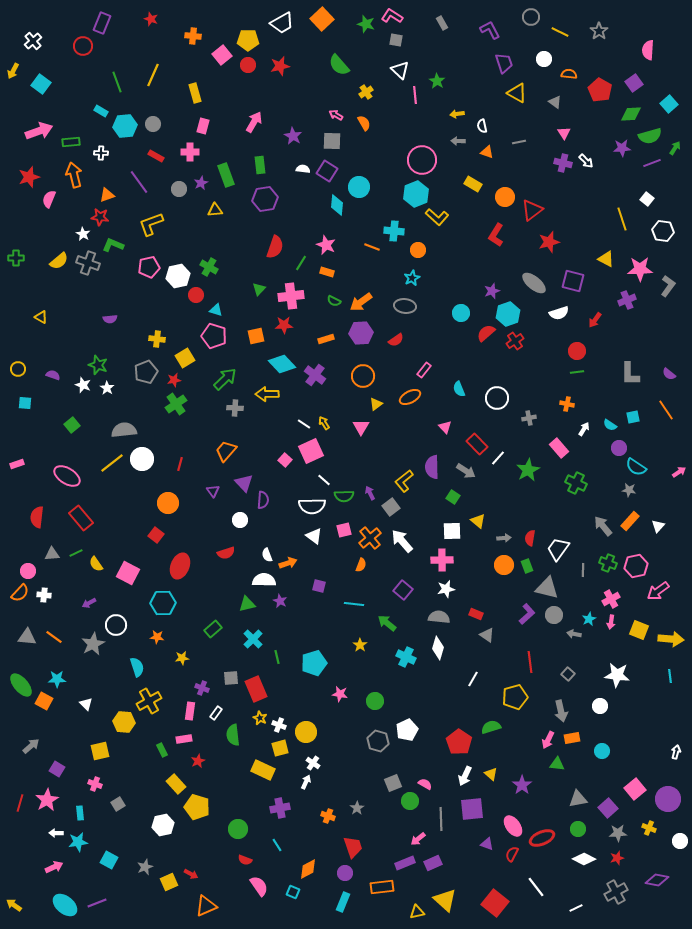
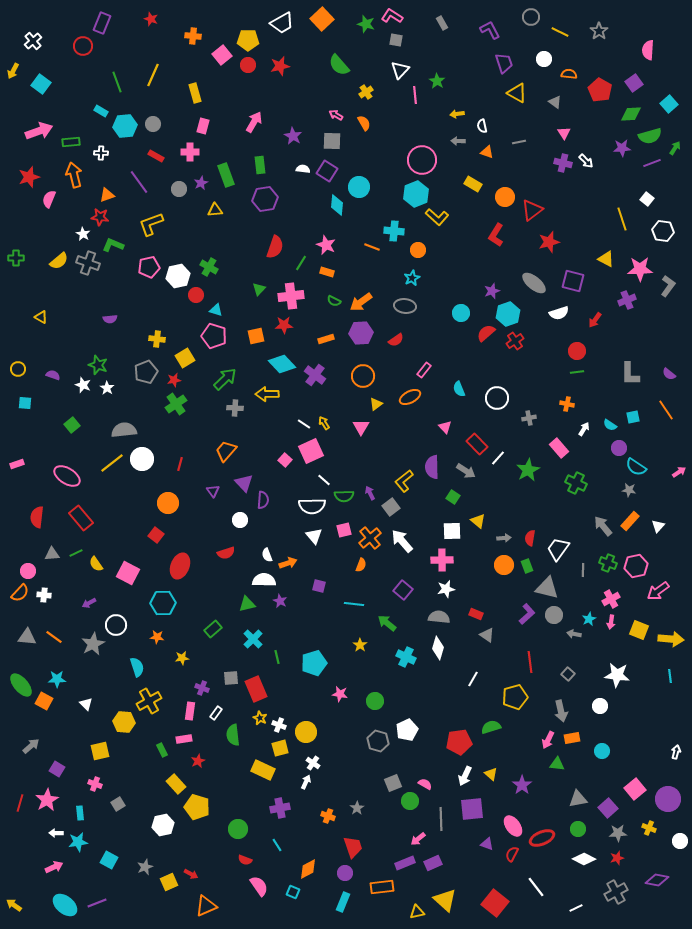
white triangle at (400, 70): rotated 30 degrees clockwise
white triangle at (314, 536): rotated 12 degrees clockwise
red pentagon at (459, 742): rotated 30 degrees clockwise
